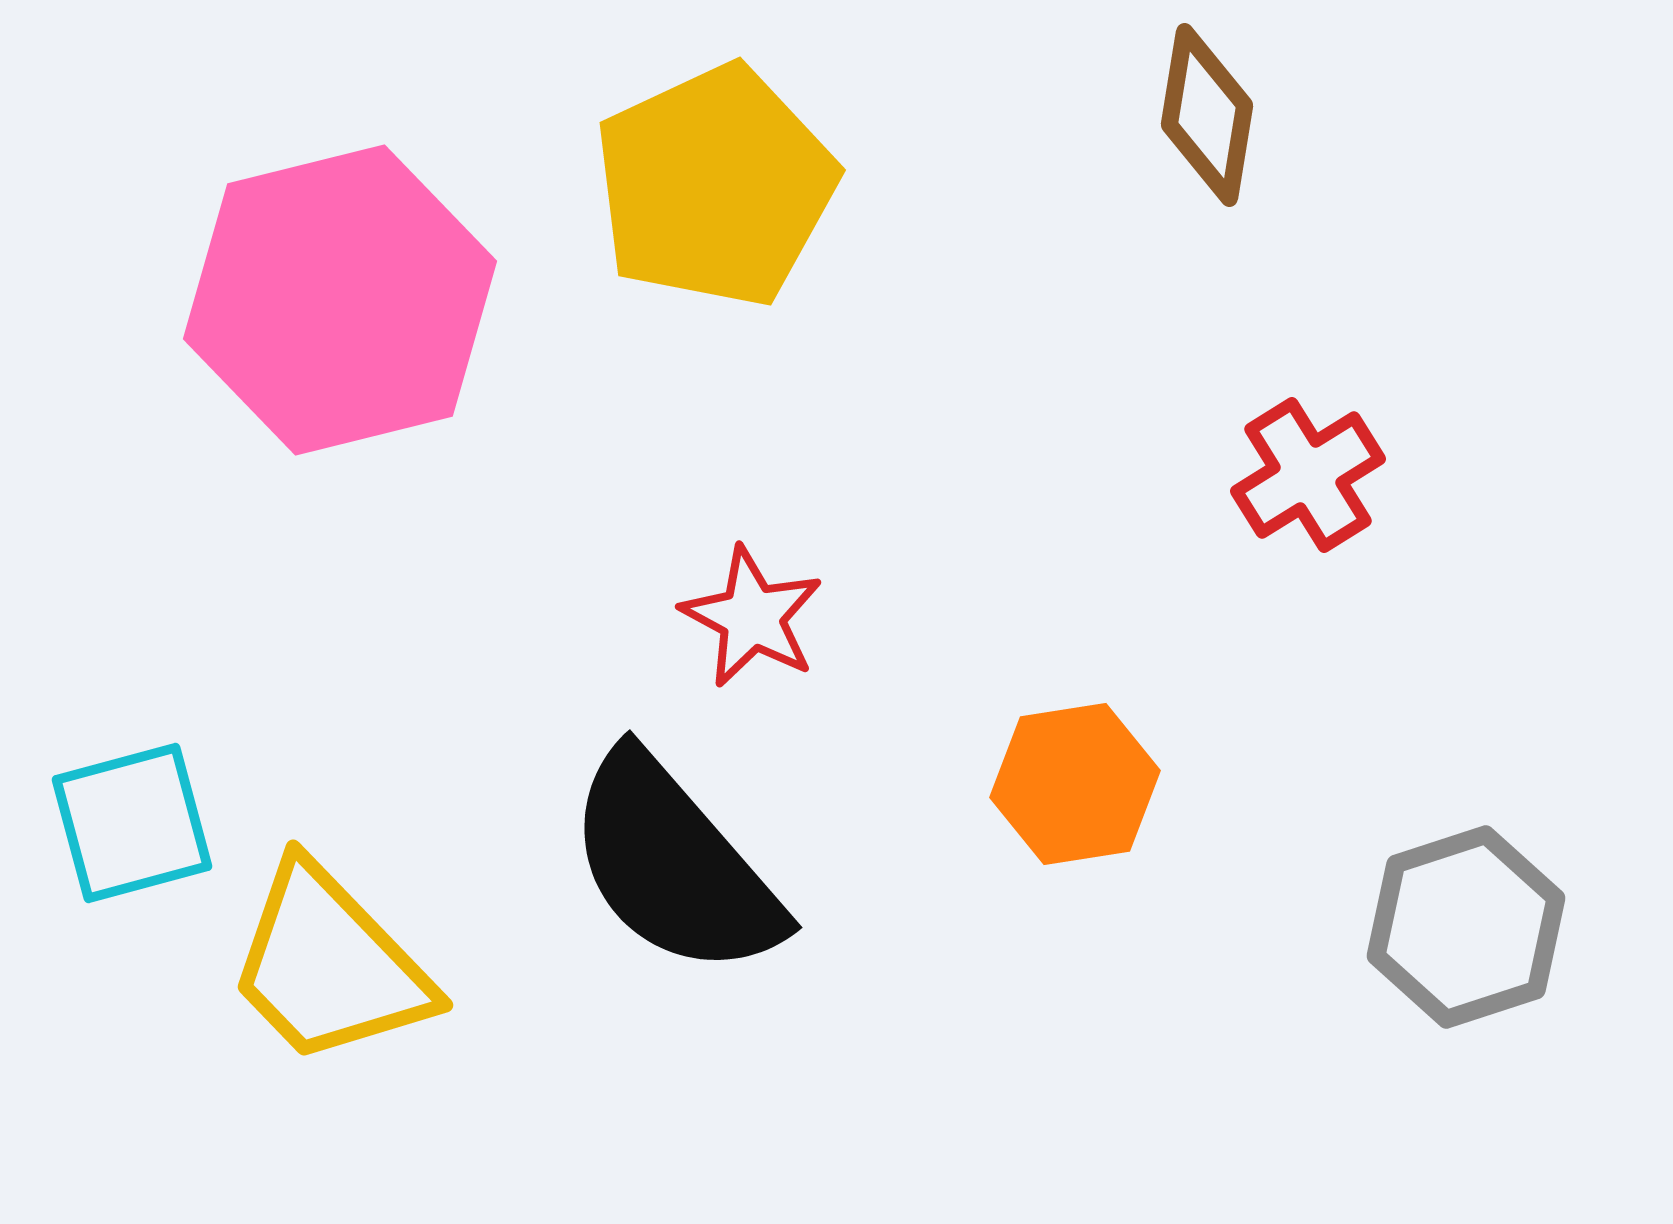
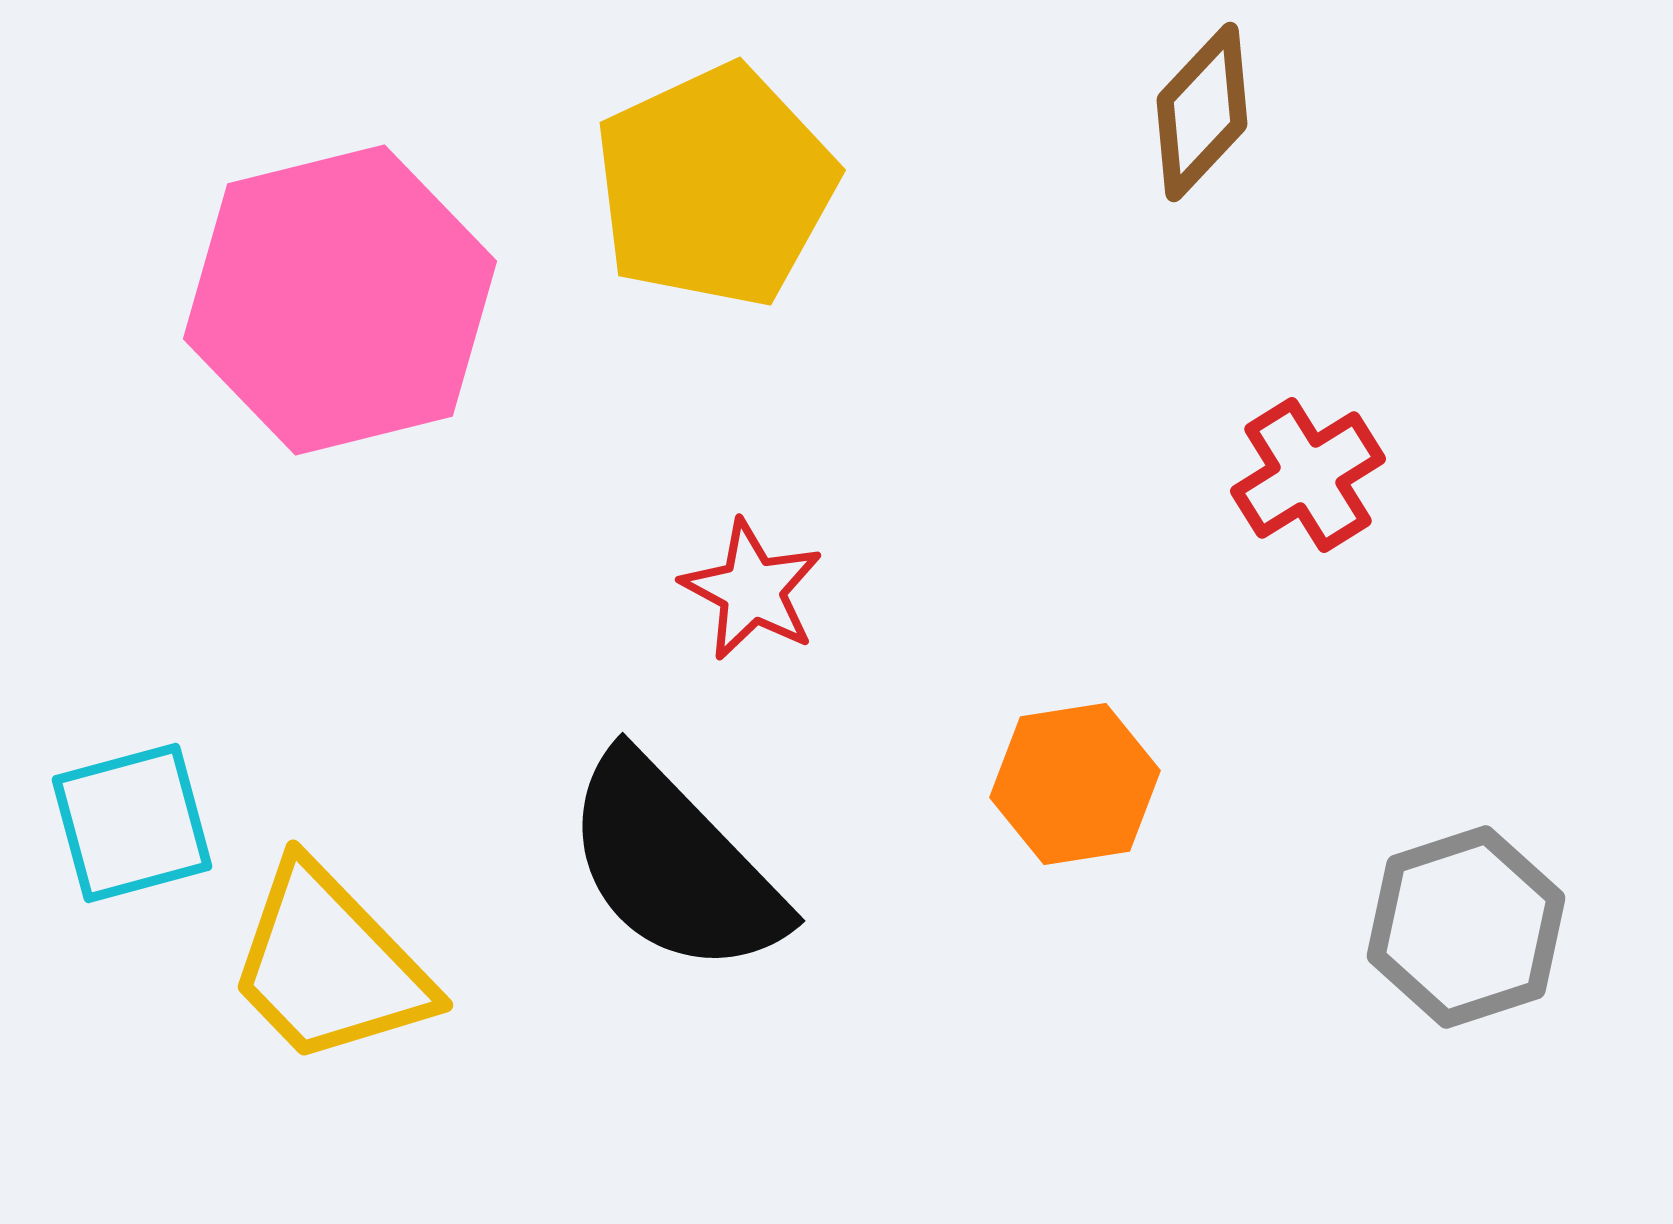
brown diamond: moved 5 px left, 3 px up; rotated 34 degrees clockwise
red star: moved 27 px up
black semicircle: rotated 3 degrees counterclockwise
